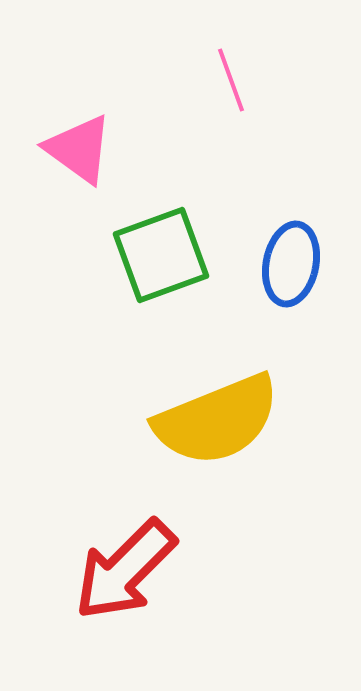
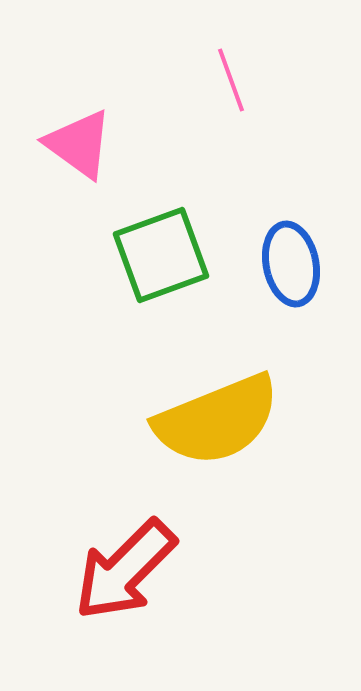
pink triangle: moved 5 px up
blue ellipse: rotated 22 degrees counterclockwise
